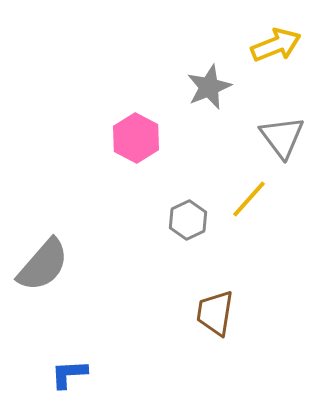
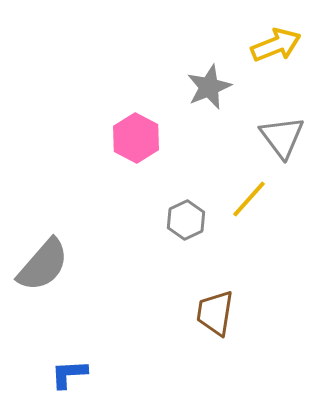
gray hexagon: moved 2 px left
